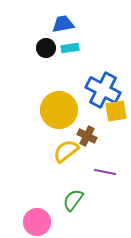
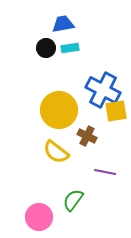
yellow semicircle: moved 10 px left, 1 px down; rotated 104 degrees counterclockwise
pink circle: moved 2 px right, 5 px up
